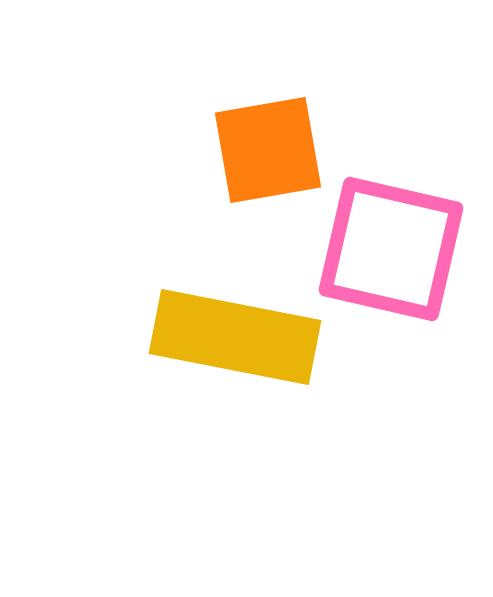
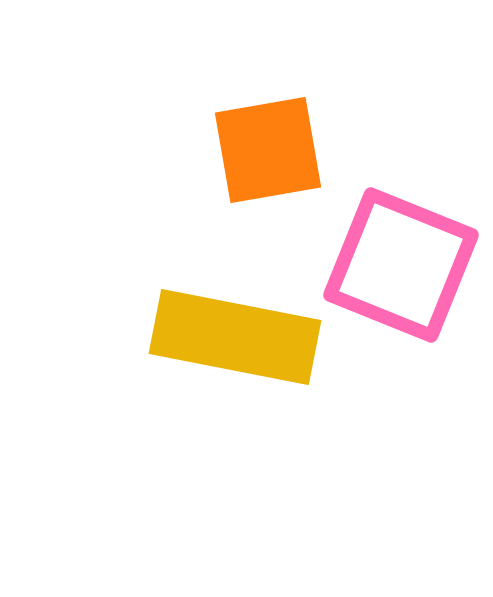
pink square: moved 10 px right, 16 px down; rotated 9 degrees clockwise
